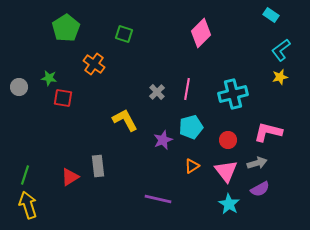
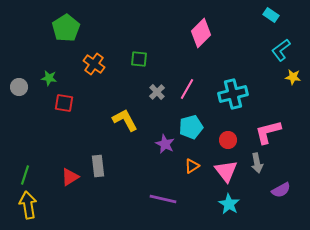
green square: moved 15 px right, 25 px down; rotated 12 degrees counterclockwise
yellow star: moved 13 px right; rotated 21 degrees clockwise
pink line: rotated 20 degrees clockwise
red square: moved 1 px right, 5 px down
pink L-shape: rotated 28 degrees counterclockwise
purple star: moved 2 px right, 4 px down; rotated 24 degrees counterclockwise
gray arrow: rotated 96 degrees clockwise
purple semicircle: moved 21 px right, 1 px down
purple line: moved 5 px right
yellow arrow: rotated 8 degrees clockwise
